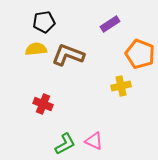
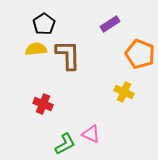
black pentagon: moved 2 px down; rotated 25 degrees counterclockwise
brown L-shape: rotated 68 degrees clockwise
yellow cross: moved 3 px right, 6 px down; rotated 36 degrees clockwise
pink triangle: moved 3 px left, 7 px up
